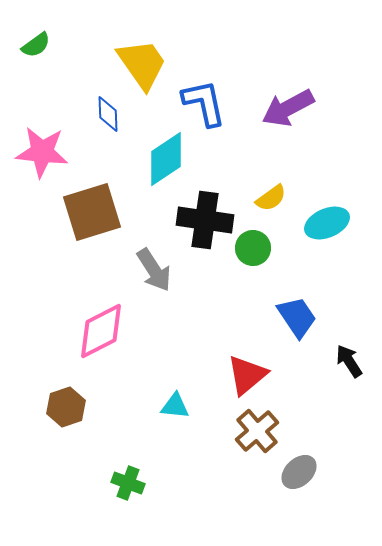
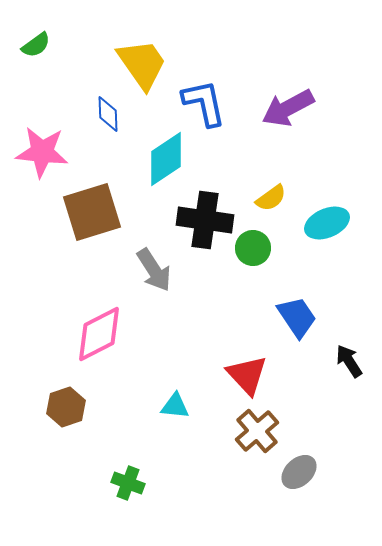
pink diamond: moved 2 px left, 3 px down
red triangle: rotated 33 degrees counterclockwise
